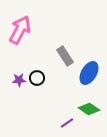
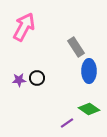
pink arrow: moved 4 px right, 3 px up
gray rectangle: moved 11 px right, 9 px up
blue ellipse: moved 2 px up; rotated 30 degrees counterclockwise
